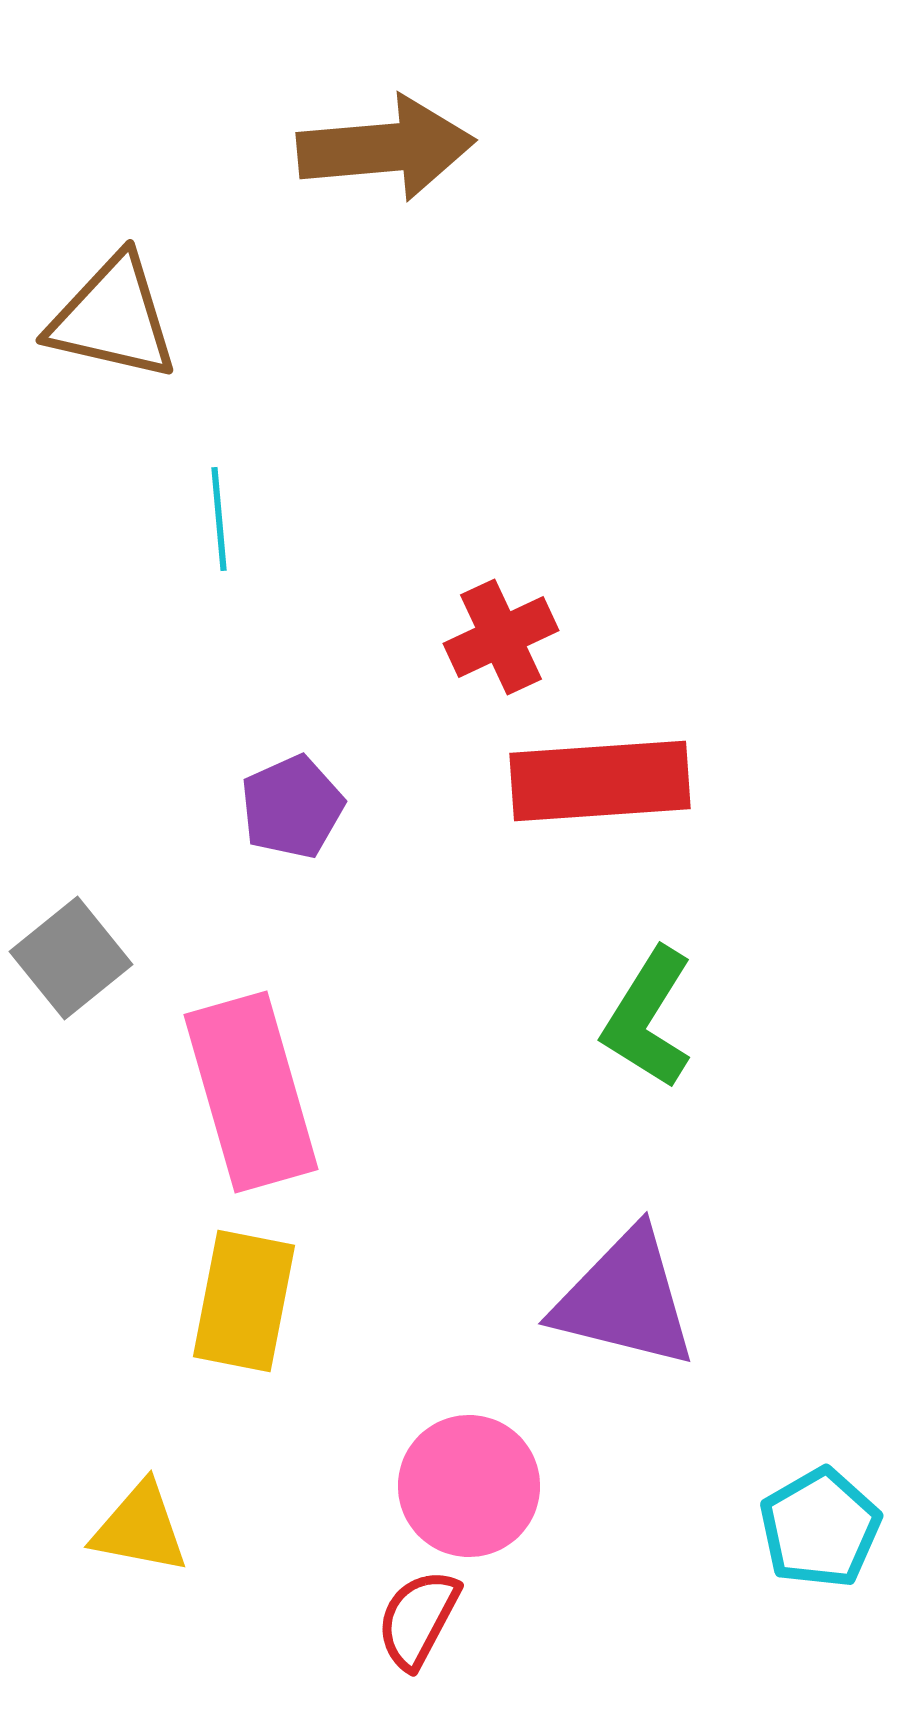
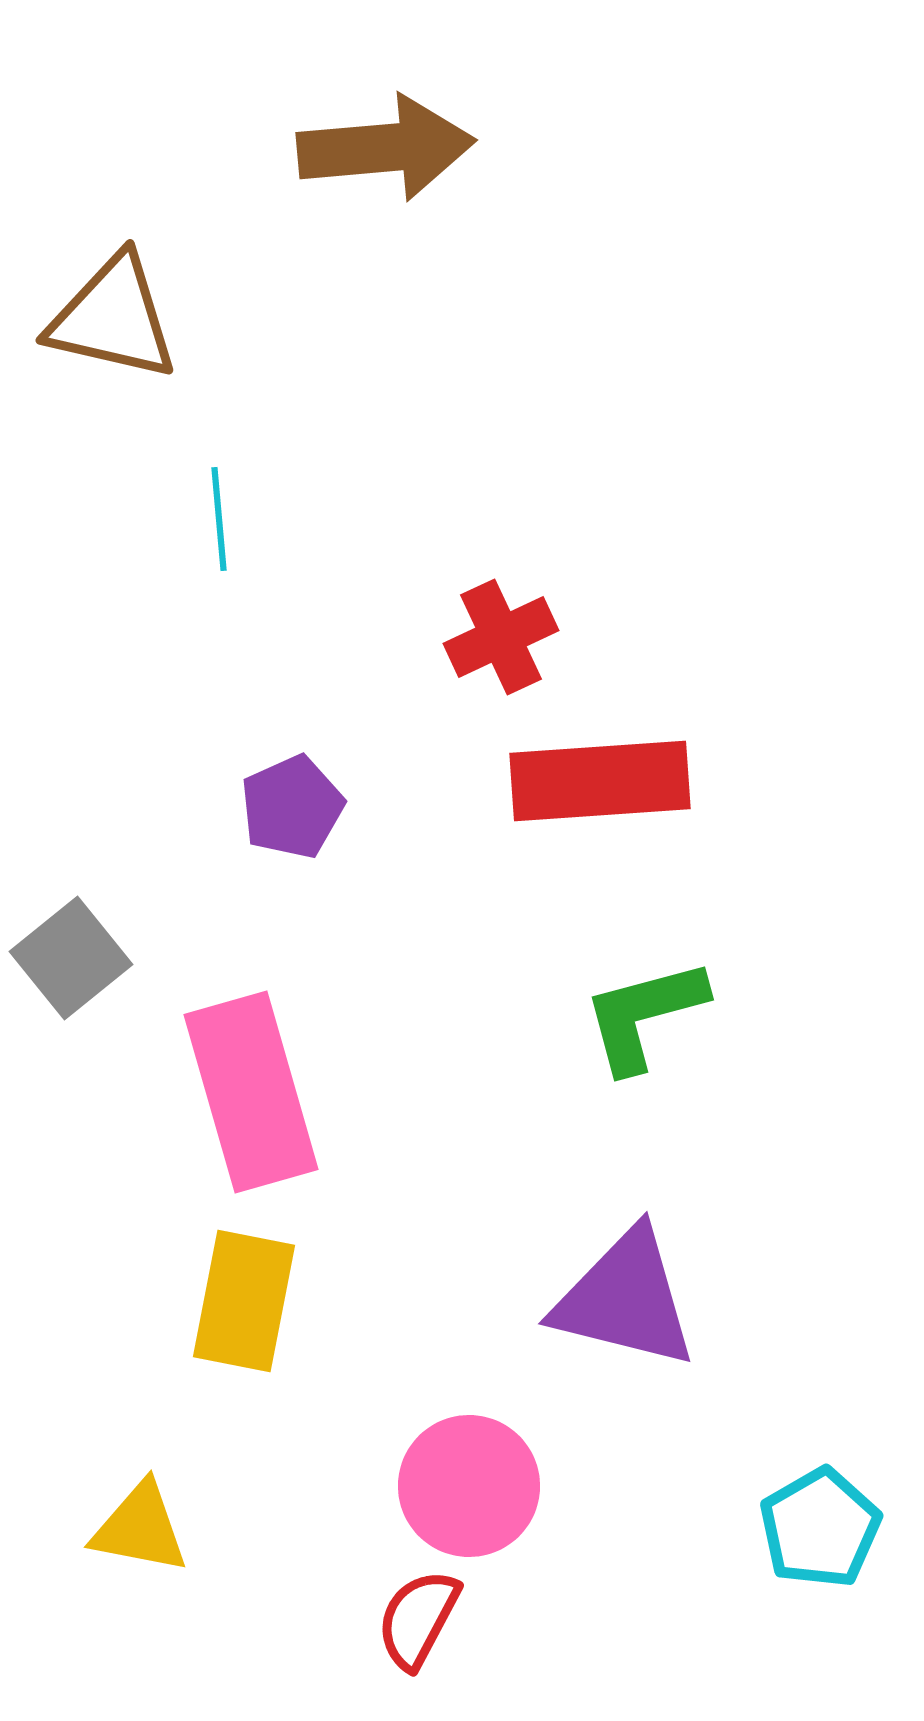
green L-shape: moved 4 px left, 3 px up; rotated 43 degrees clockwise
